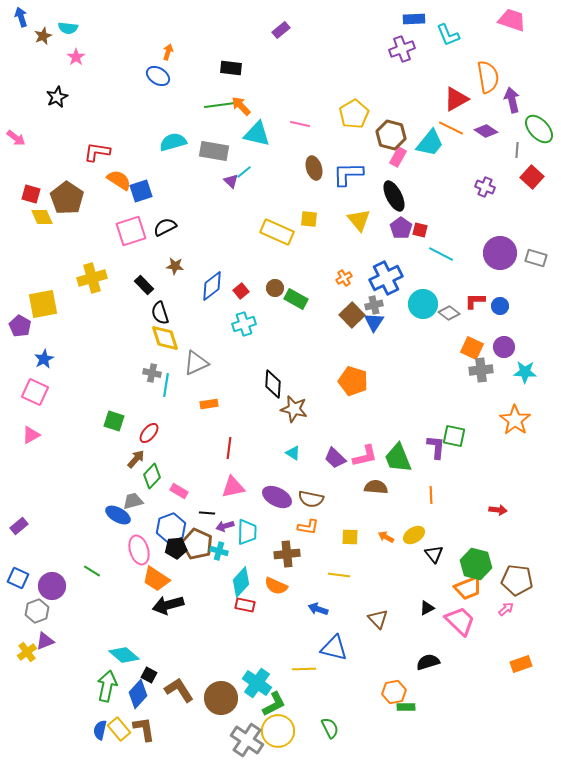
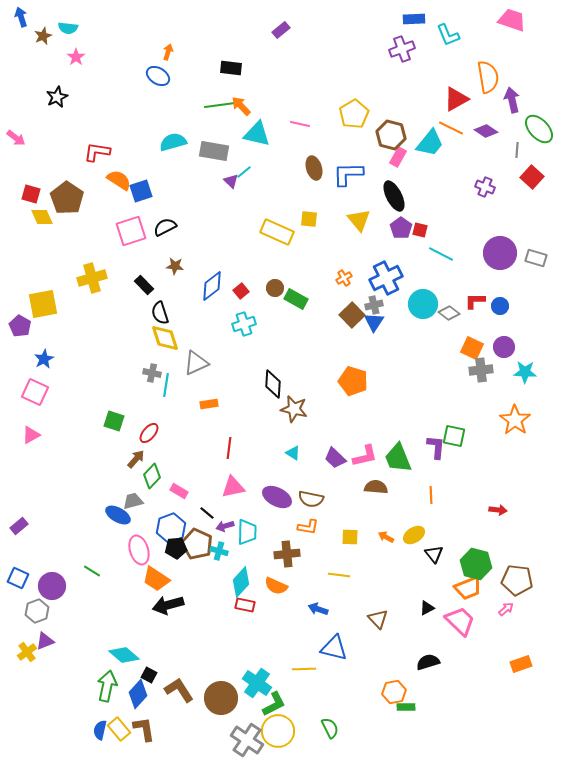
black line at (207, 513): rotated 35 degrees clockwise
